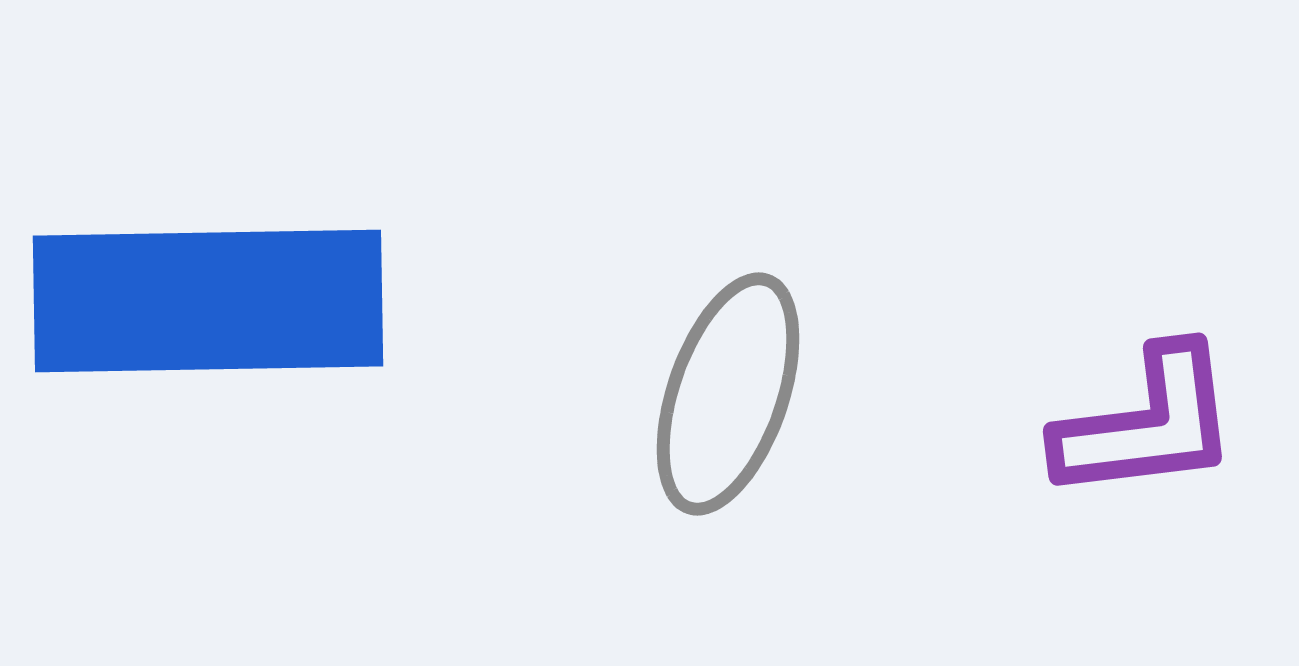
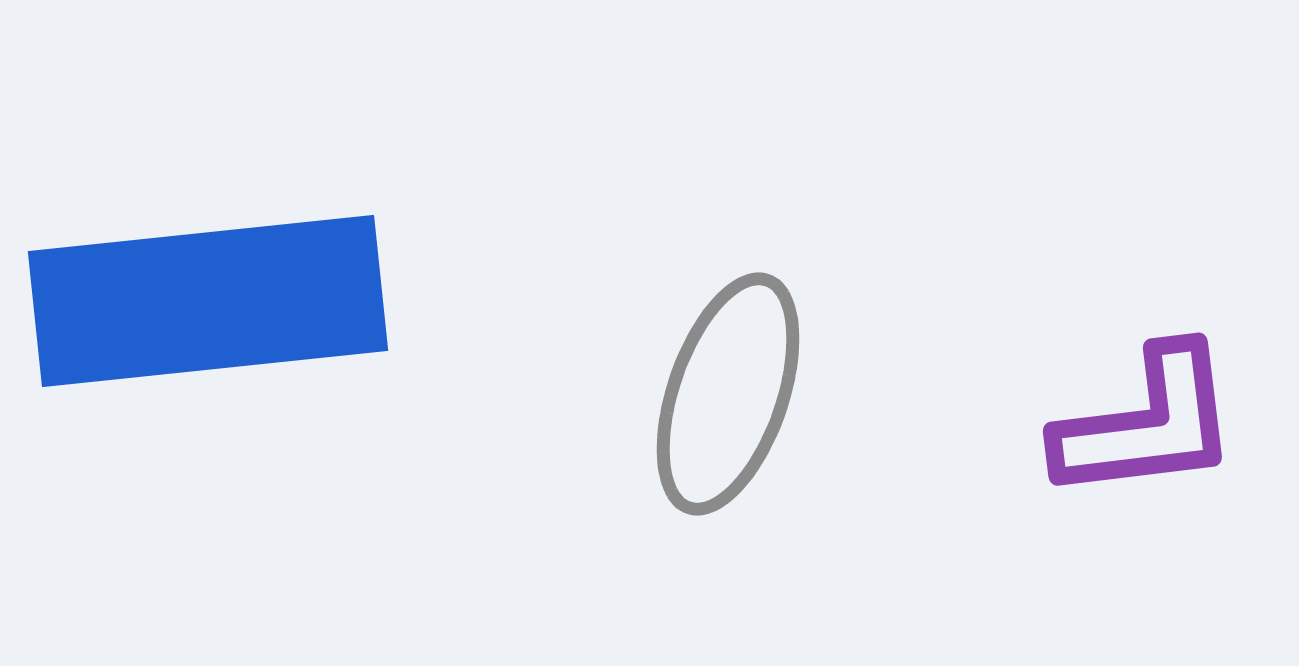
blue rectangle: rotated 5 degrees counterclockwise
